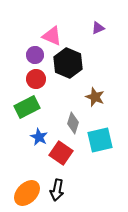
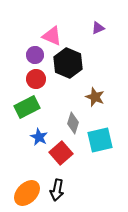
red square: rotated 15 degrees clockwise
